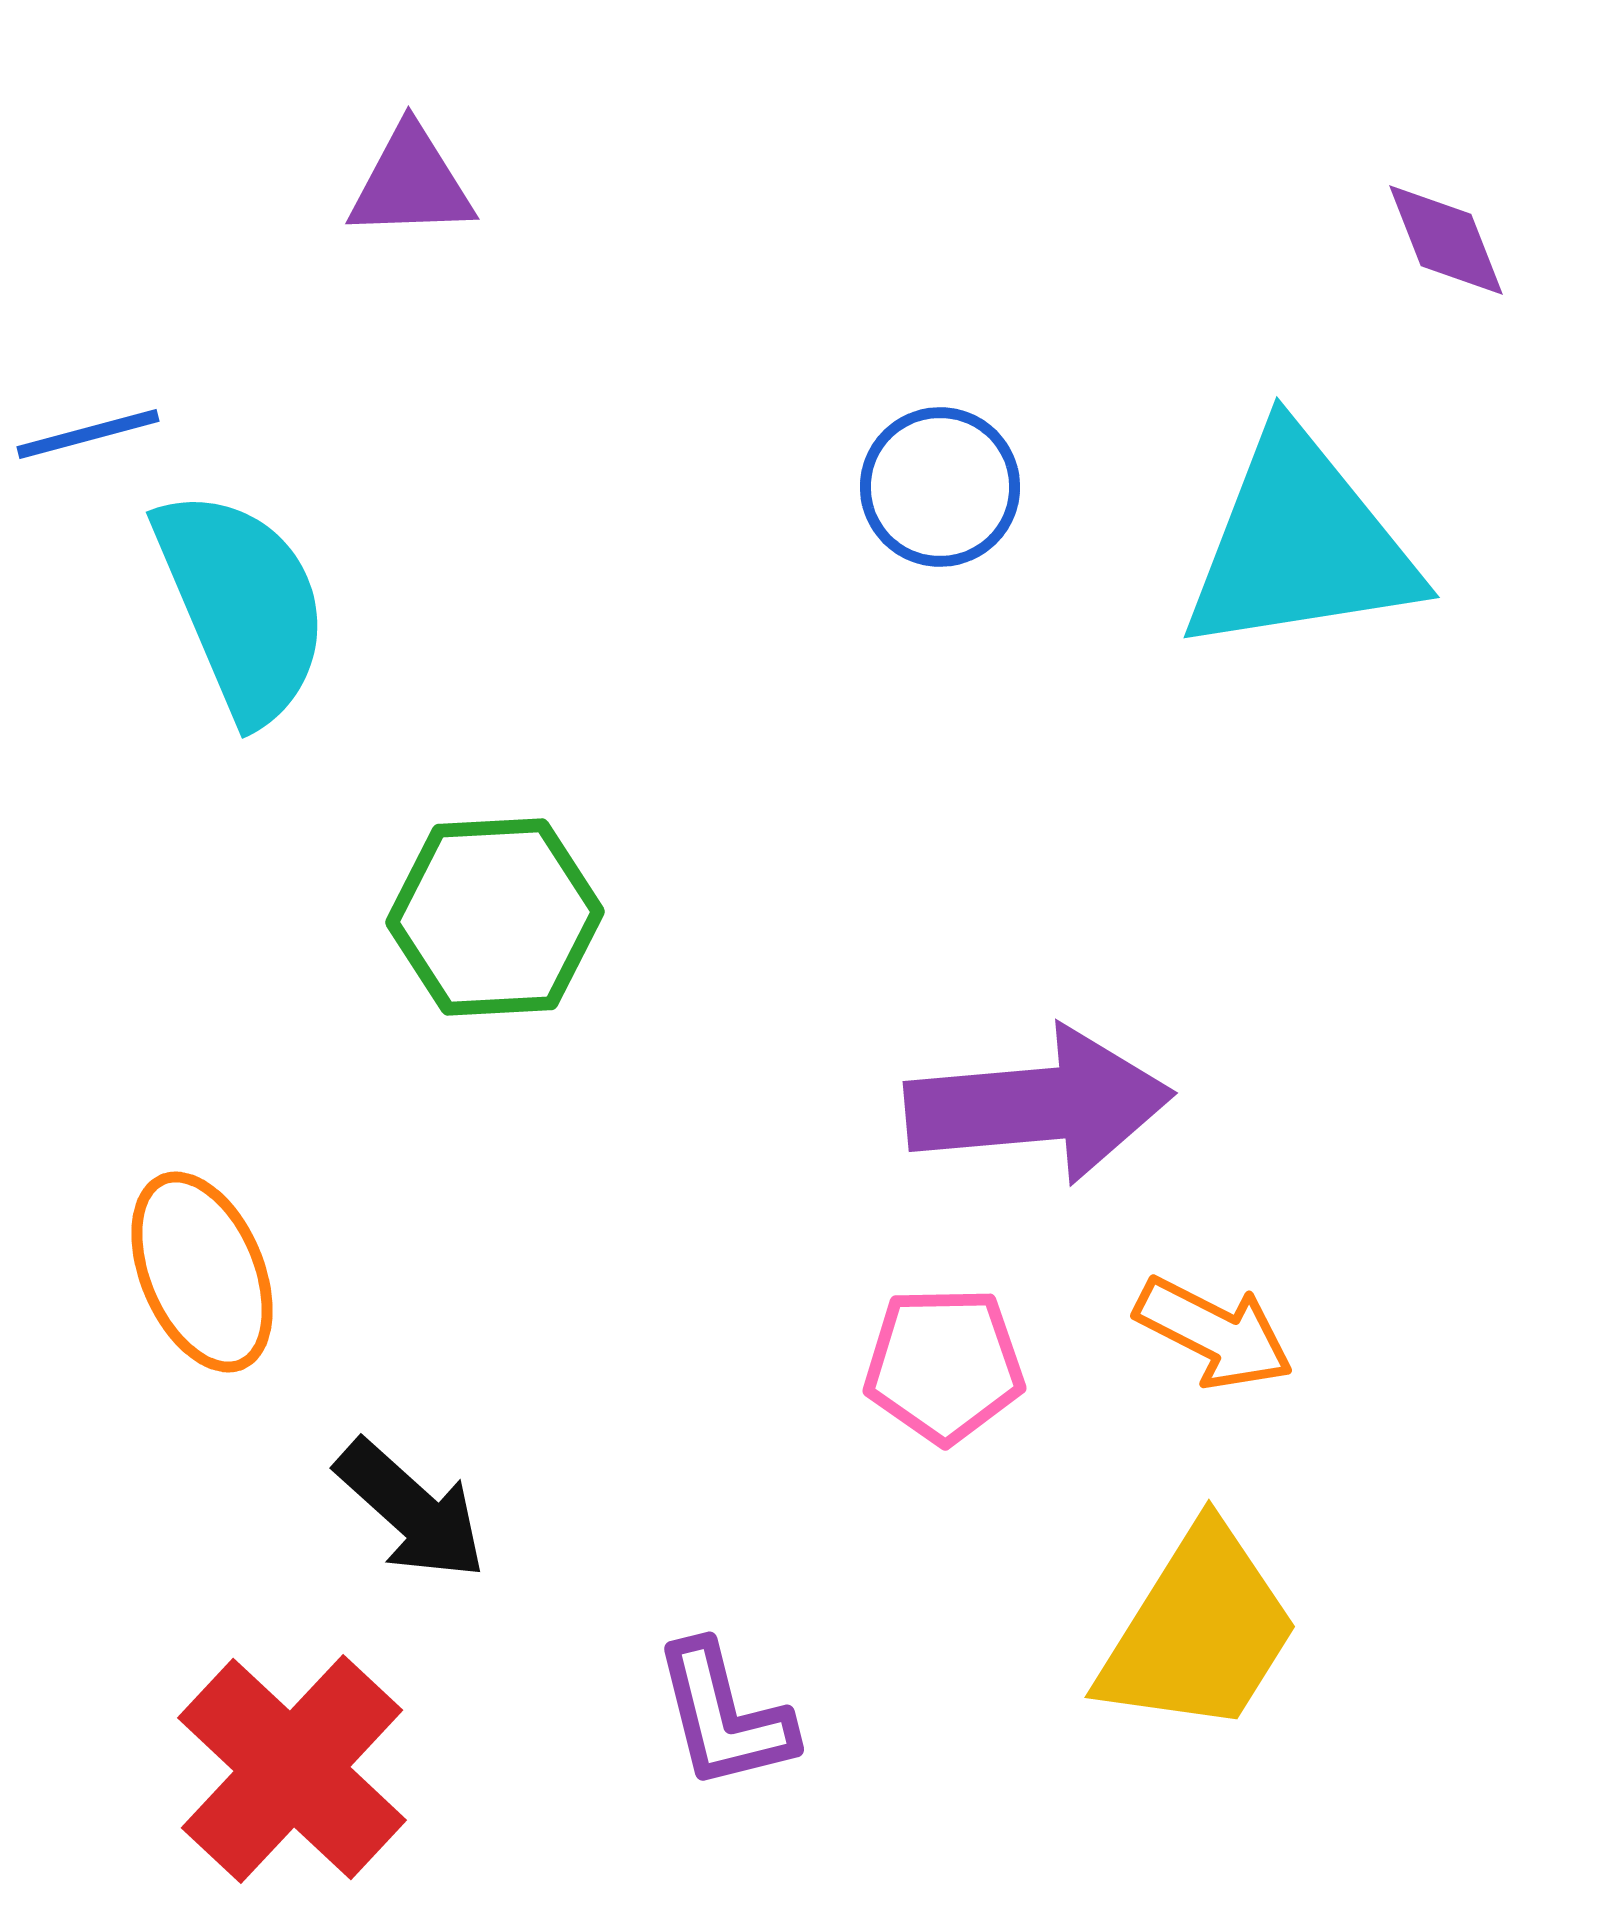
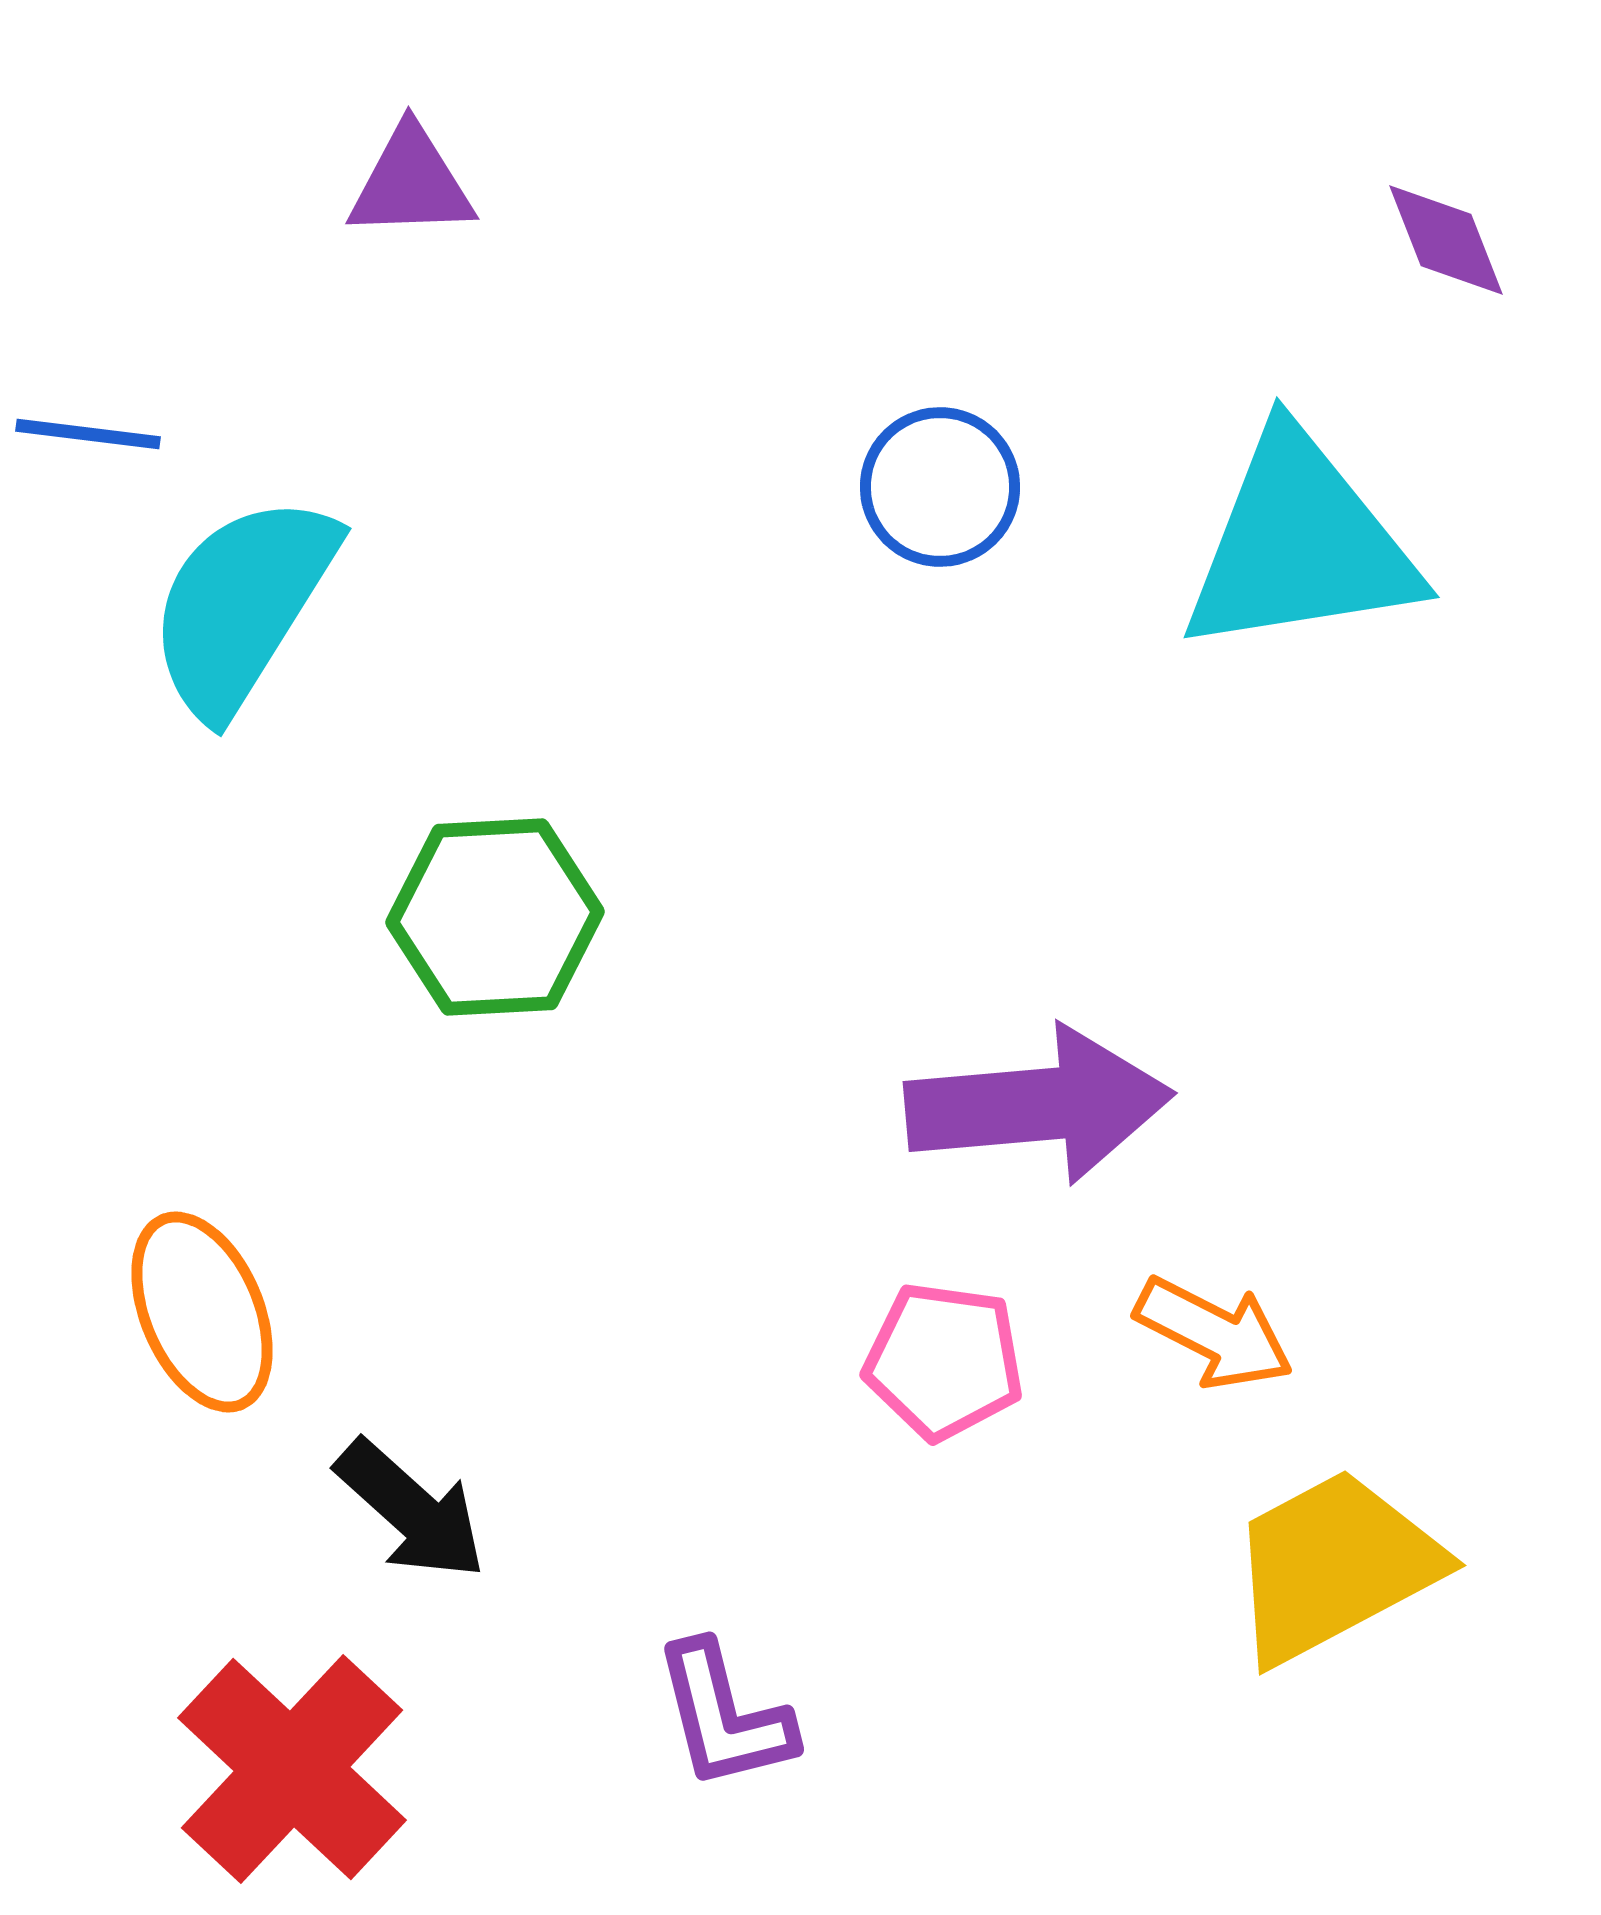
blue line: rotated 22 degrees clockwise
cyan semicircle: rotated 125 degrees counterclockwise
orange ellipse: moved 40 px down
pink pentagon: moved 4 px up; rotated 9 degrees clockwise
yellow trapezoid: moved 135 px right, 65 px up; rotated 150 degrees counterclockwise
